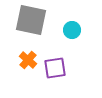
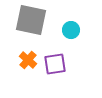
cyan circle: moved 1 px left
purple square: moved 4 px up
